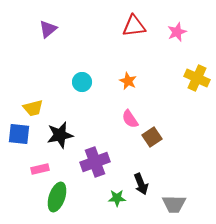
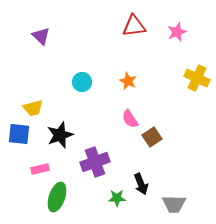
purple triangle: moved 7 px left, 7 px down; rotated 36 degrees counterclockwise
black star: rotated 8 degrees counterclockwise
